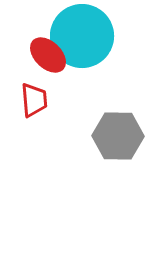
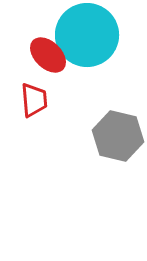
cyan circle: moved 5 px right, 1 px up
gray hexagon: rotated 12 degrees clockwise
